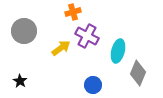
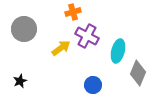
gray circle: moved 2 px up
black star: rotated 16 degrees clockwise
